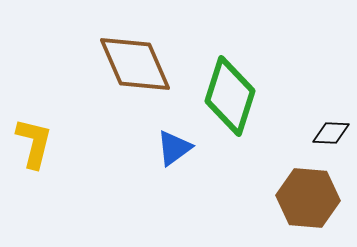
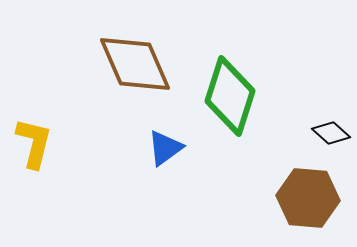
black diamond: rotated 39 degrees clockwise
blue triangle: moved 9 px left
